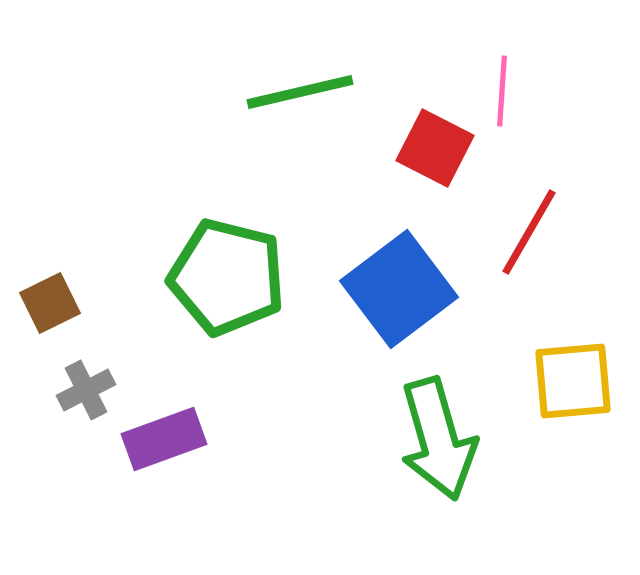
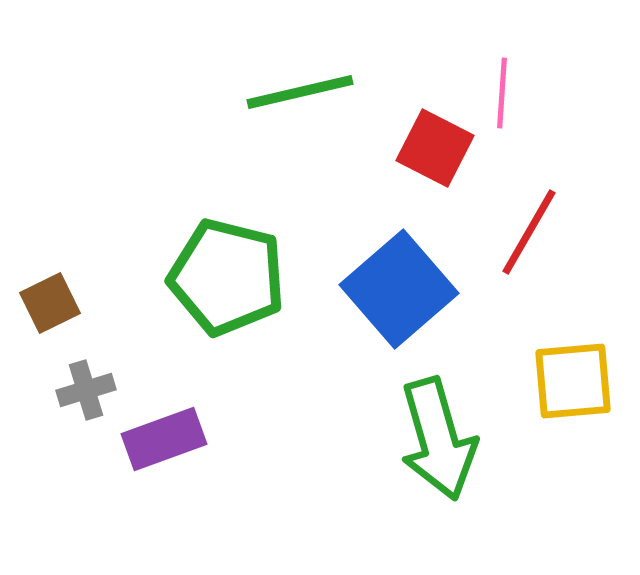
pink line: moved 2 px down
blue square: rotated 4 degrees counterclockwise
gray cross: rotated 10 degrees clockwise
